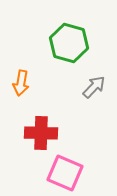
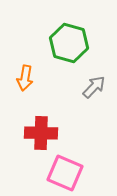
orange arrow: moved 4 px right, 5 px up
